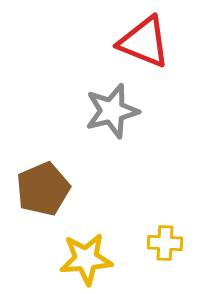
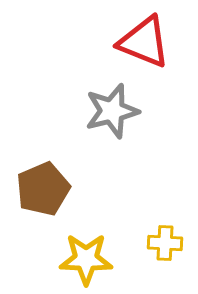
yellow star: rotated 6 degrees clockwise
